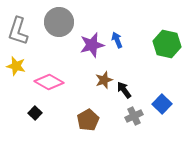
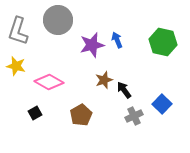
gray circle: moved 1 px left, 2 px up
green hexagon: moved 4 px left, 2 px up
black square: rotated 16 degrees clockwise
brown pentagon: moved 7 px left, 5 px up
